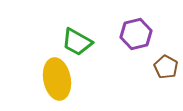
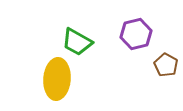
brown pentagon: moved 2 px up
yellow ellipse: rotated 15 degrees clockwise
